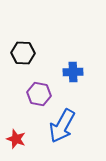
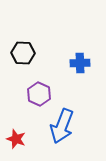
blue cross: moved 7 px right, 9 px up
purple hexagon: rotated 15 degrees clockwise
blue arrow: rotated 8 degrees counterclockwise
